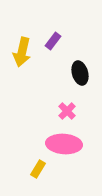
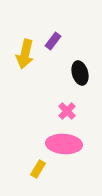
yellow arrow: moved 3 px right, 2 px down
